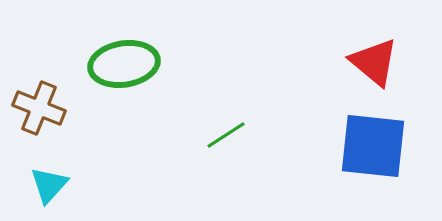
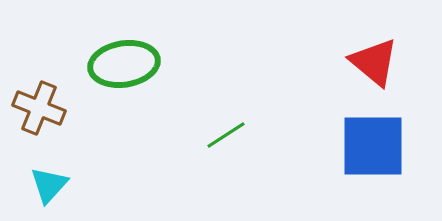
blue square: rotated 6 degrees counterclockwise
